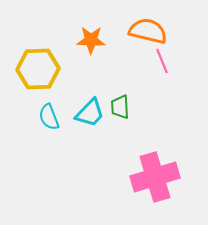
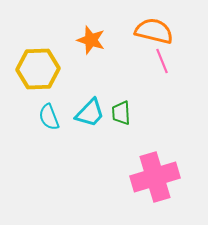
orange semicircle: moved 6 px right
orange star: rotated 16 degrees clockwise
green trapezoid: moved 1 px right, 6 px down
